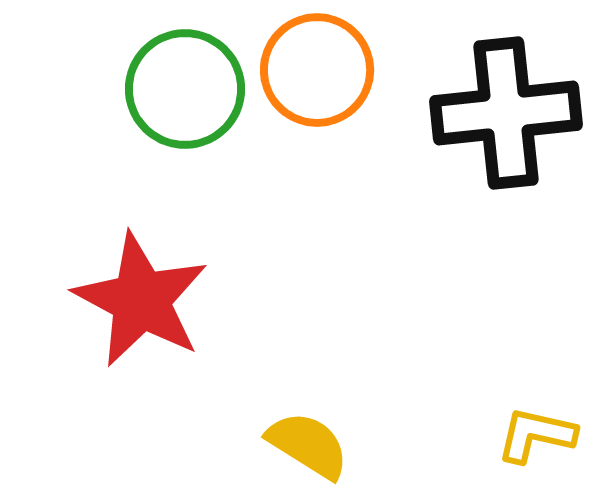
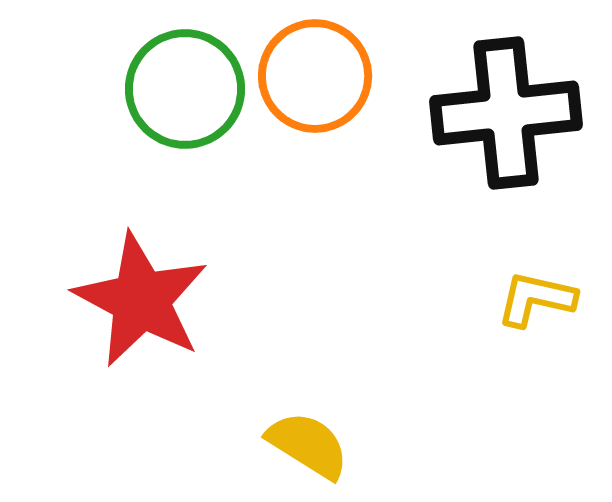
orange circle: moved 2 px left, 6 px down
yellow L-shape: moved 136 px up
